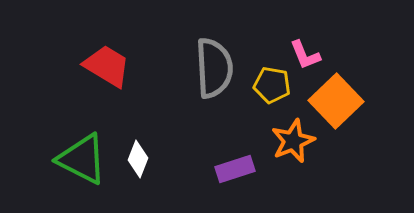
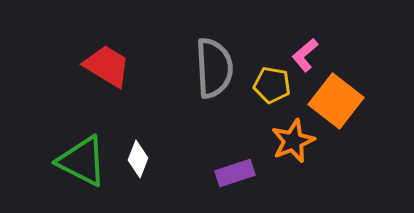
pink L-shape: rotated 72 degrees clockwise
orange square: rotated 8 degrees counterclockwise
green triangle: moved 2 px down
purple rectangle: moved 4 px down
